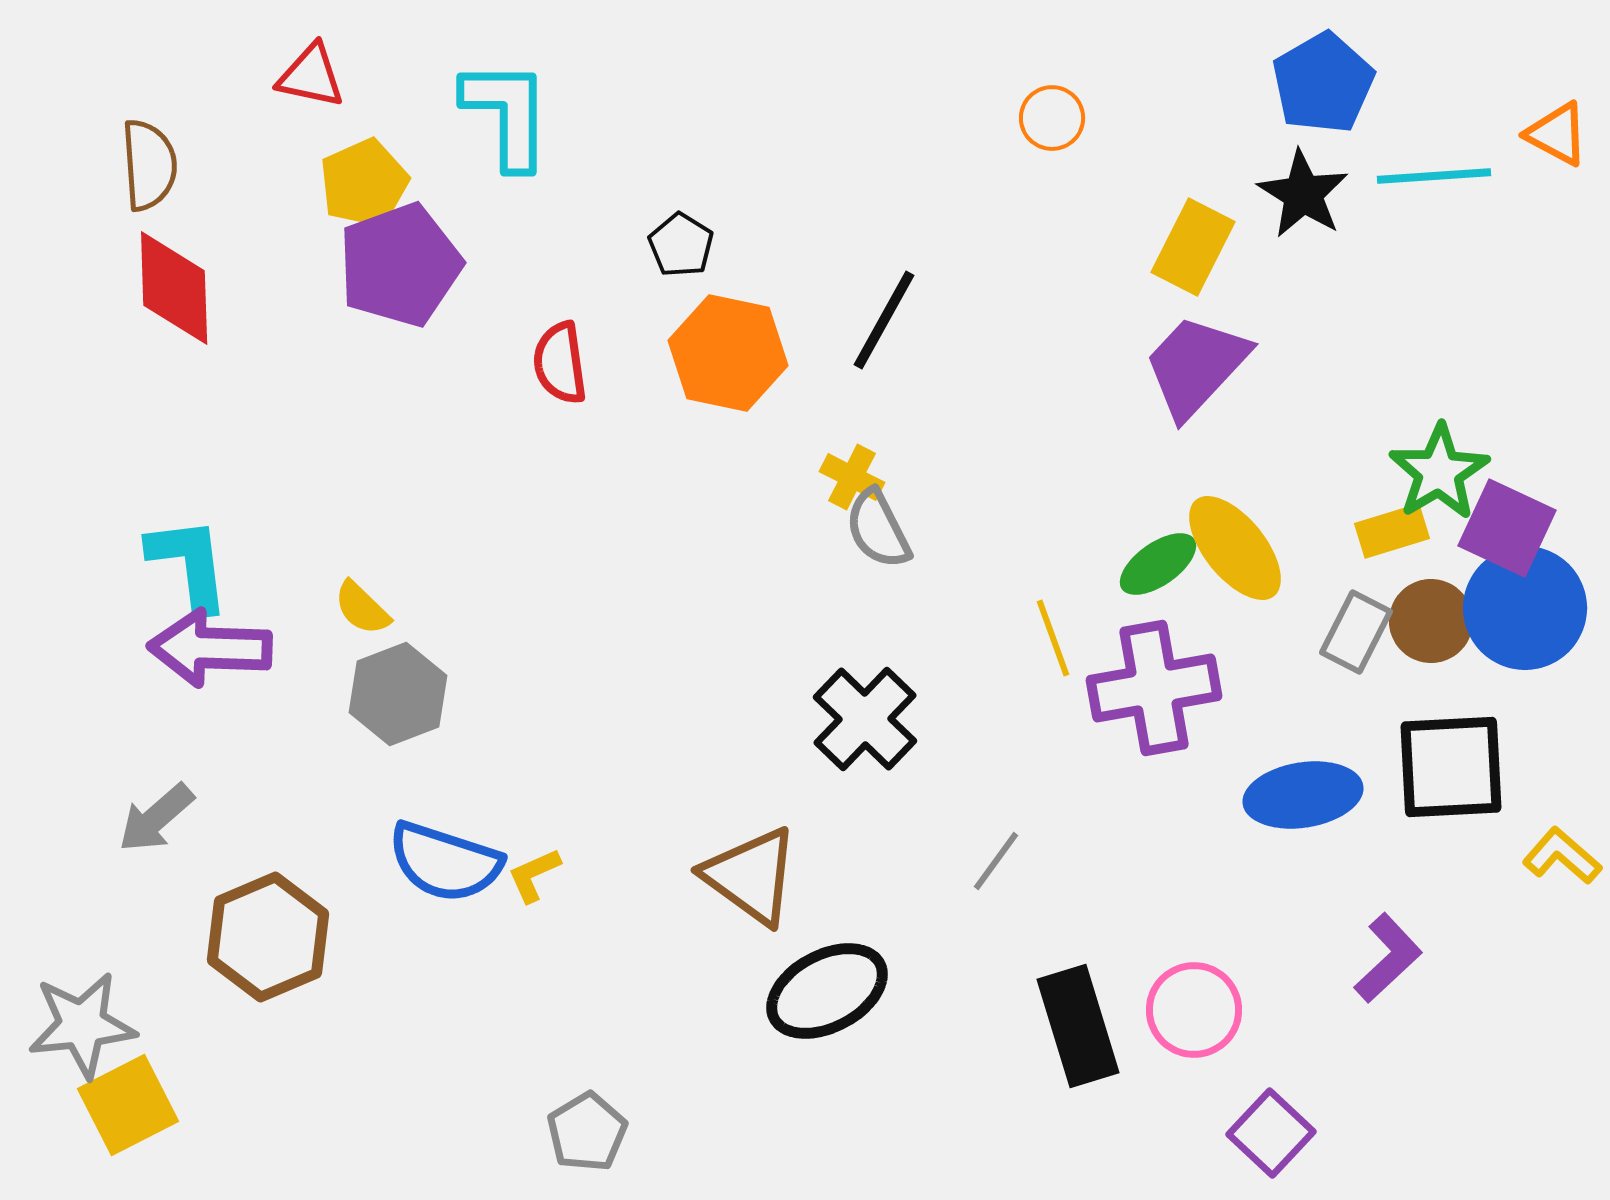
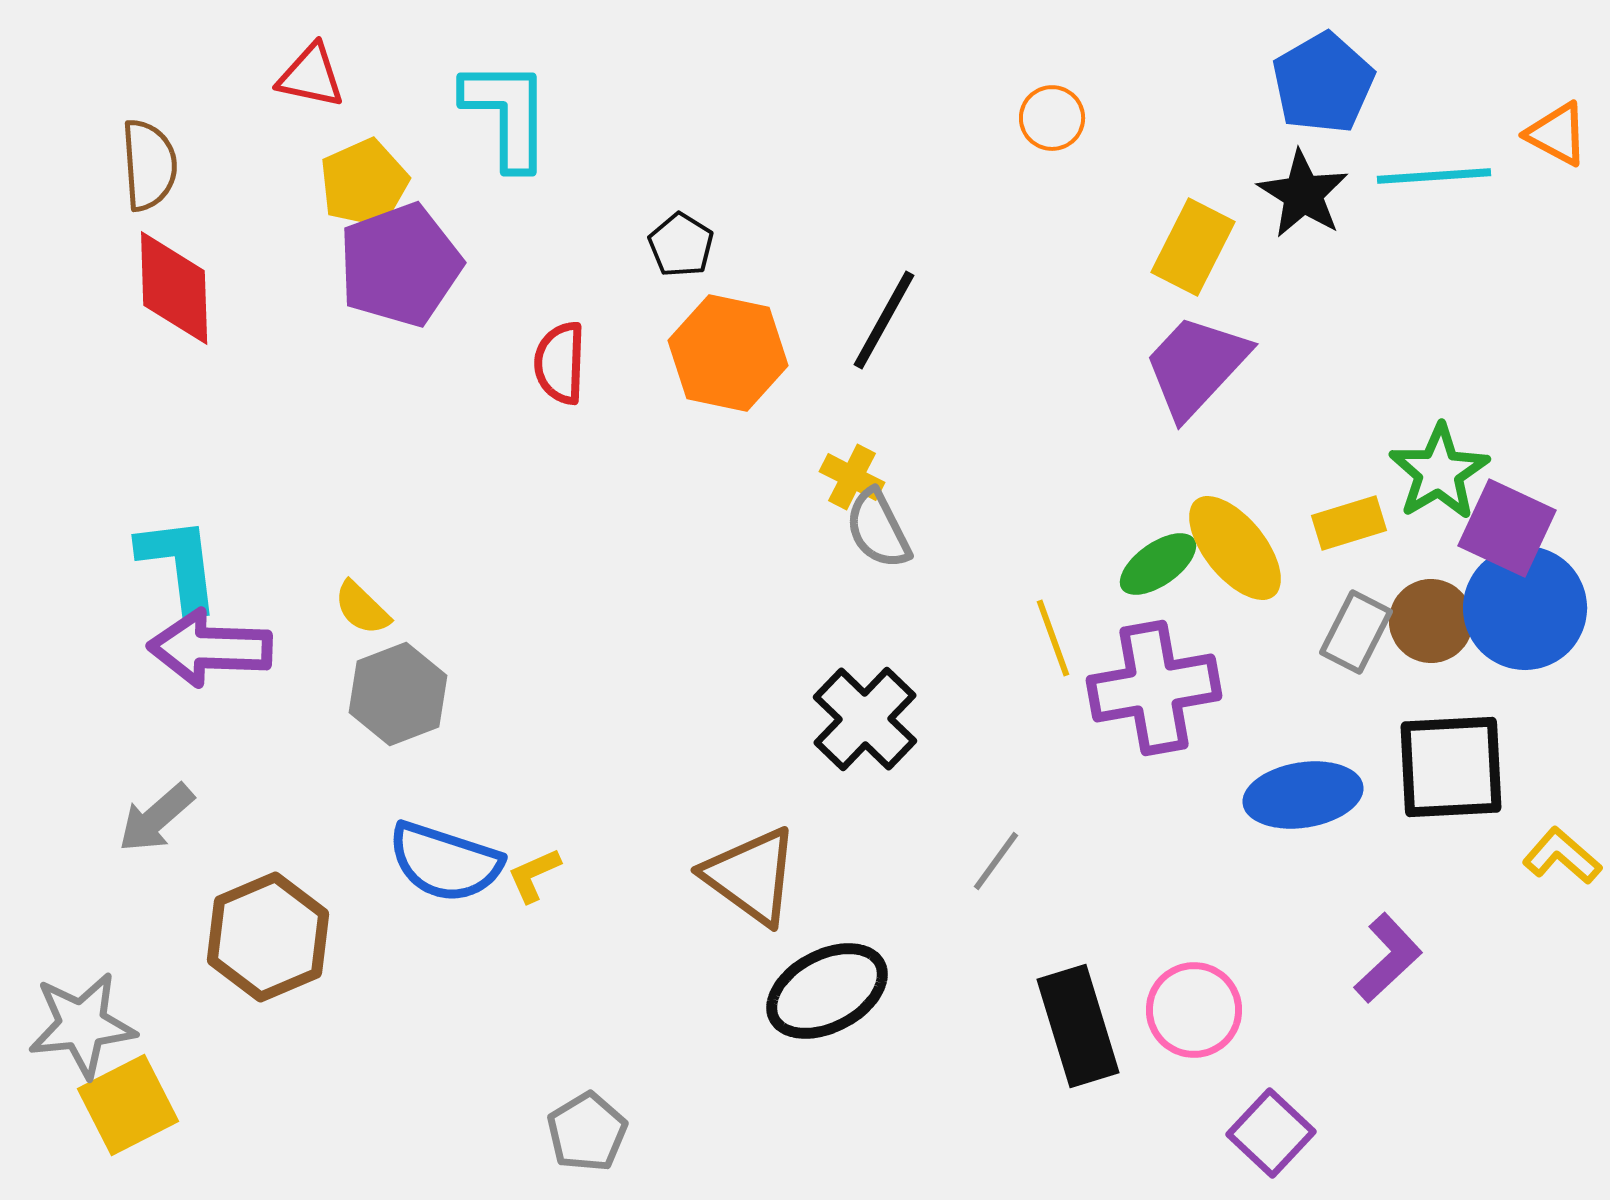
red semicircle at (560, 363): rotated 10 degrees clockwise
yellow rectangle at (1392, 531): moved 43 px left, 8 px up
cyan L-shape at (189, 564): moved 10 px left
